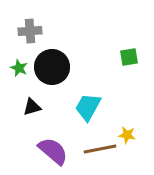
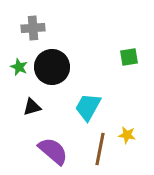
gray cross: moved 3 px right, 3 px up
green star: moved 1 px up
brown line: rotated 68 degrees counterclockwise
